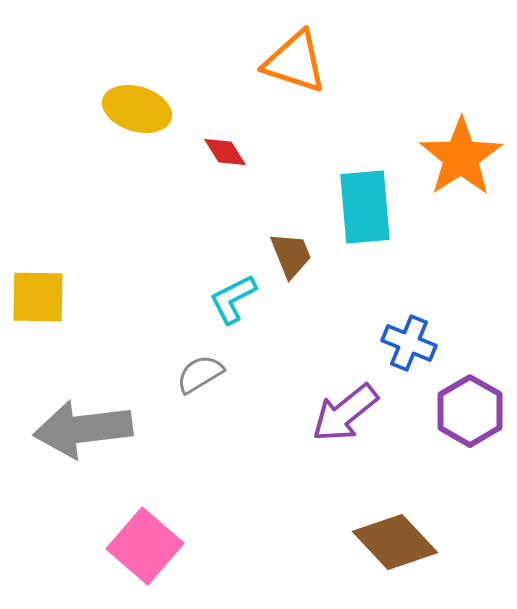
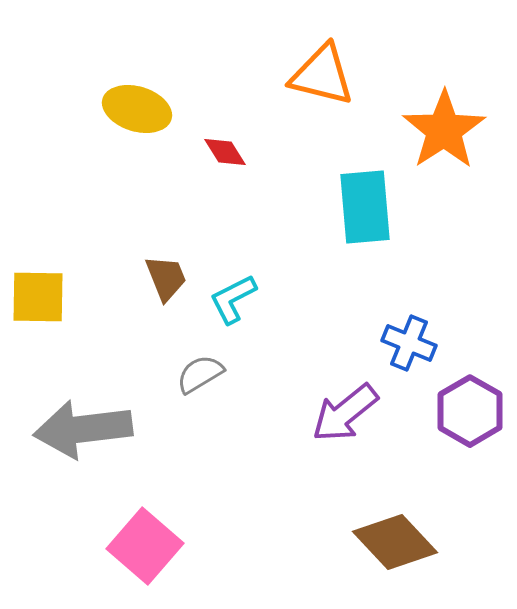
orange triangle: moved 27 px right, 13 px down; rotated 4 degrees counterclockwise
orange star: moved 17 px left, 27 px up
brown trapezoid: moved 125 px left, 23 px down
